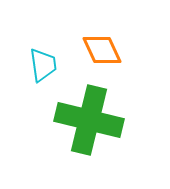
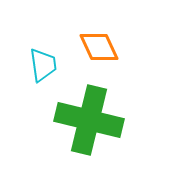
orange diamond: moved 3 px left, 3 px up
